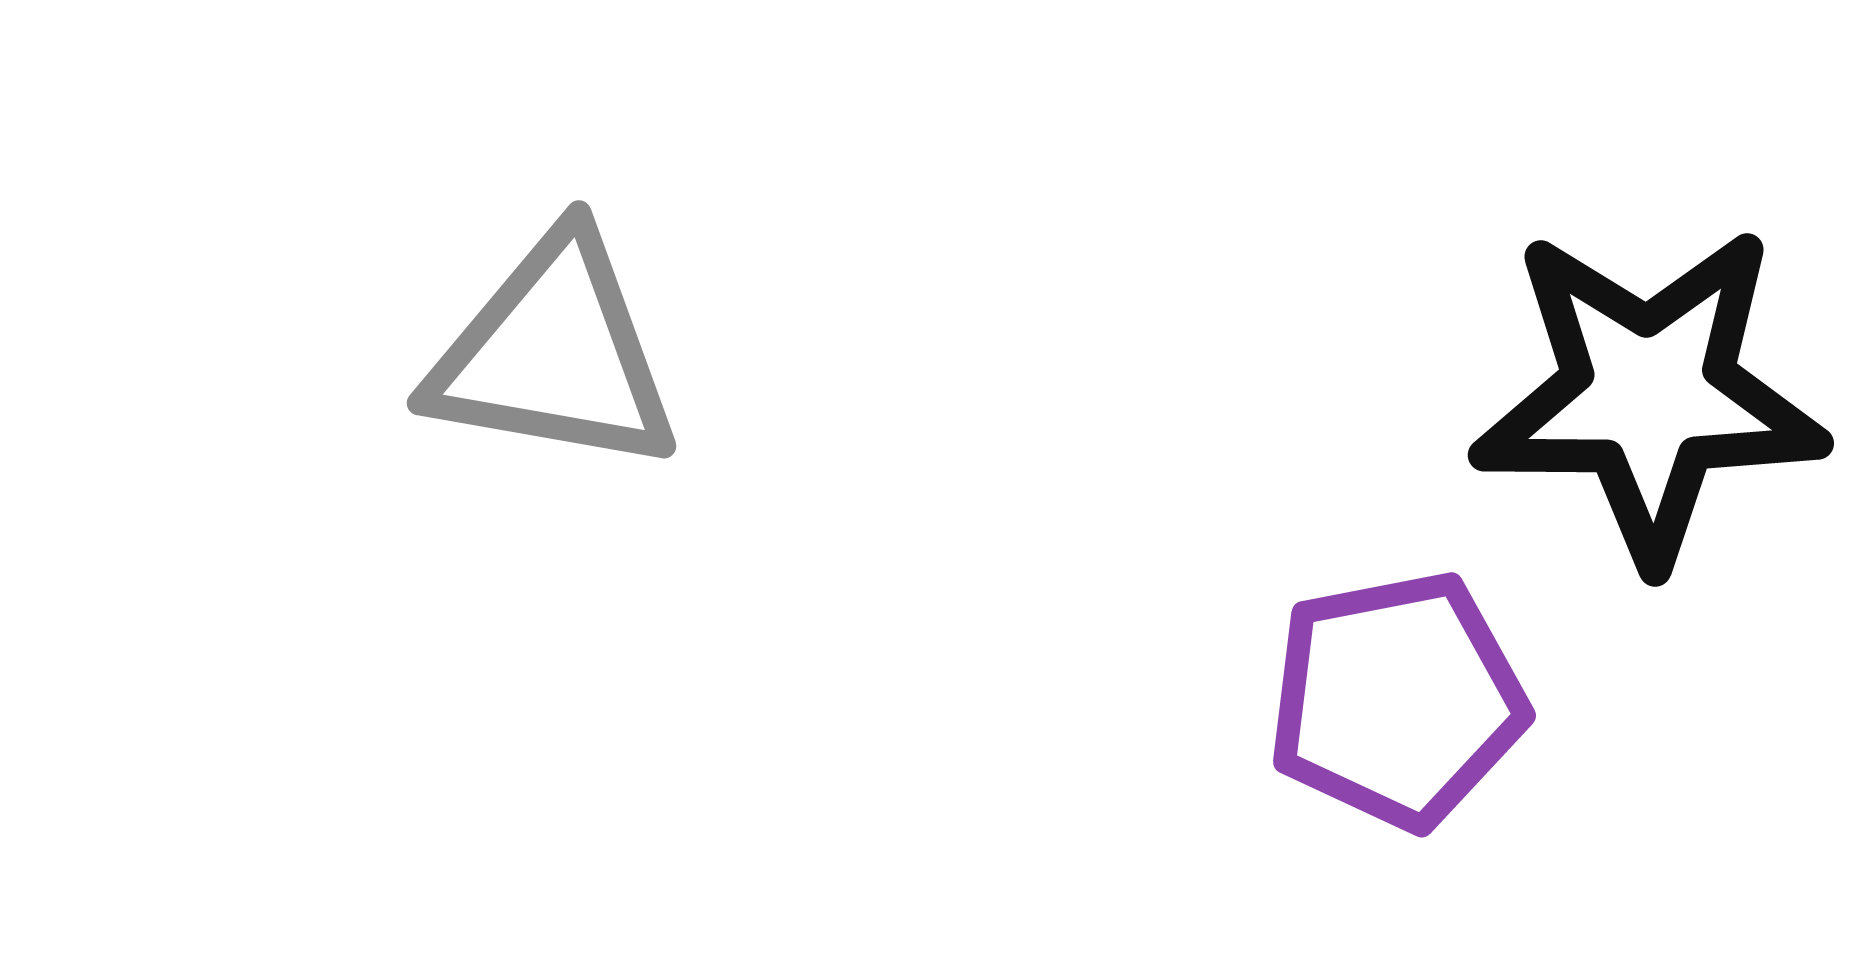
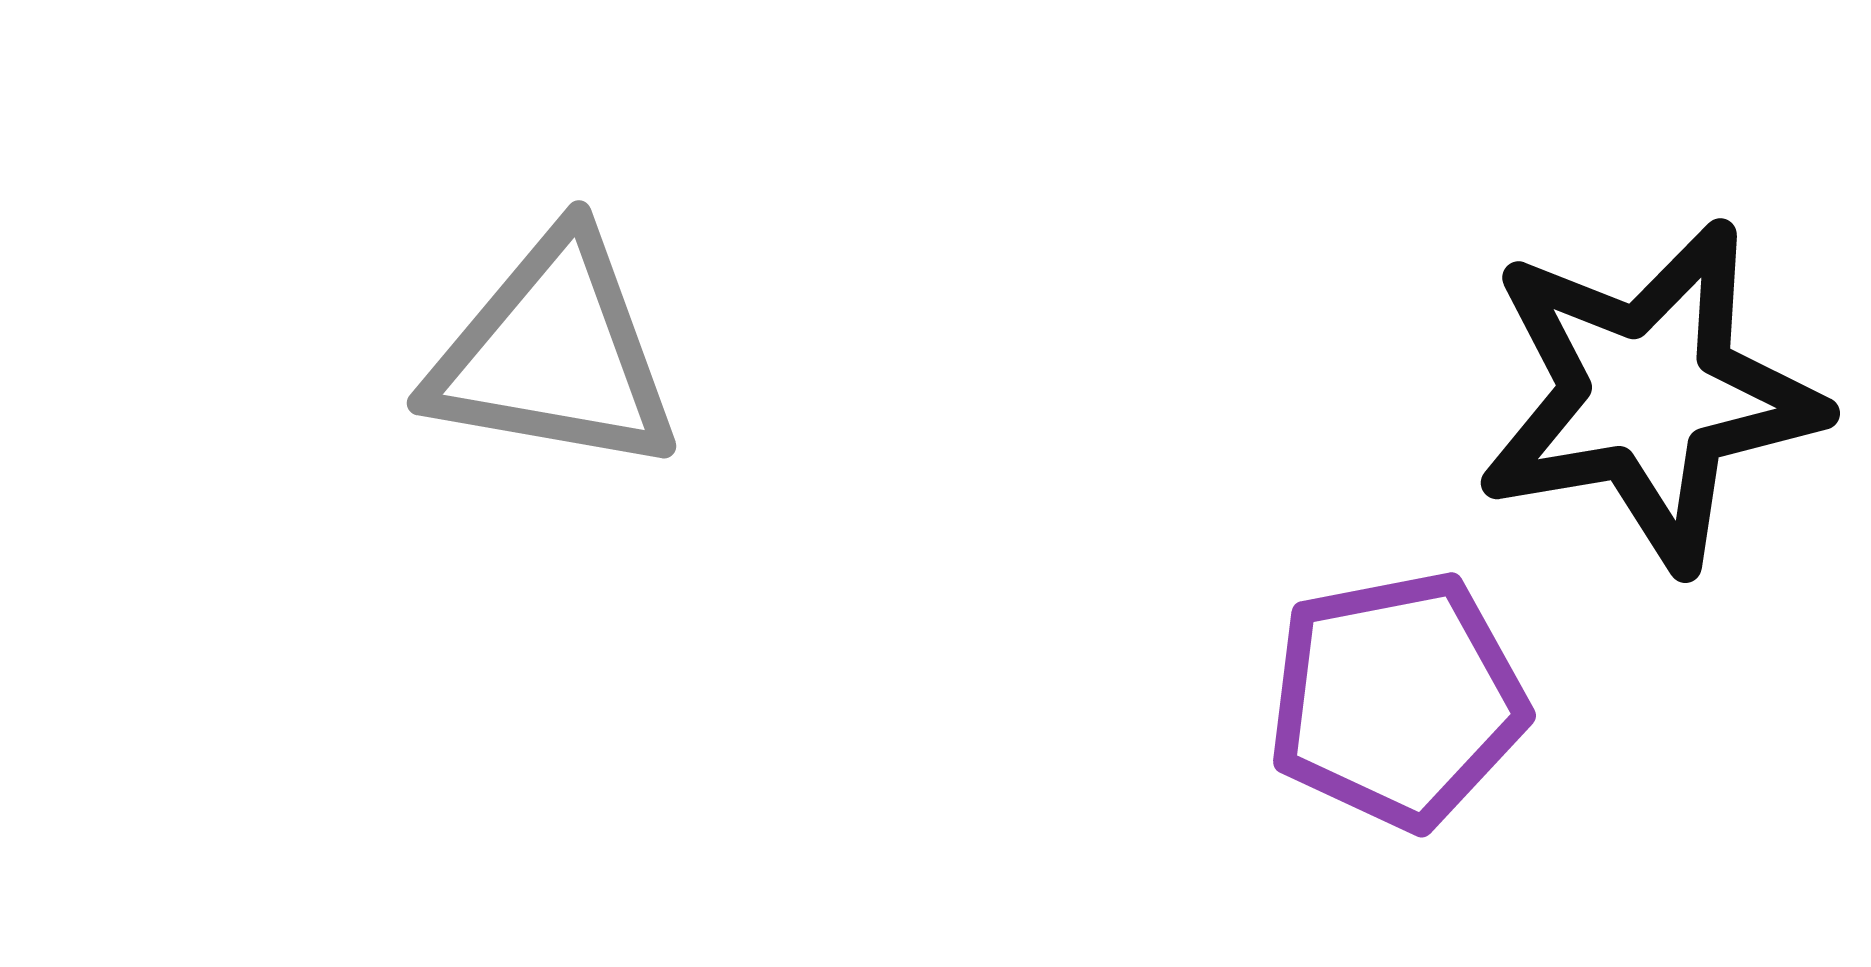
black star: rotated 10 degrees counterclockwise
